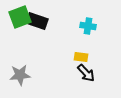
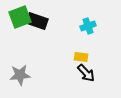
cyan cross: rotated 28 degrees counterclockwise
